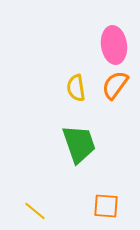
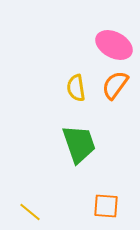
pink ellipse: rotated 54 degrees counterclockwise
yellow line: moved 5 px left, 1 px down
